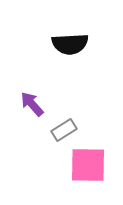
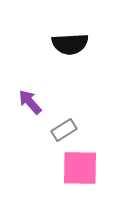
purple arrow: moved 2 px left, 2 px up
pink square: moved 8 px left, 3 px down
